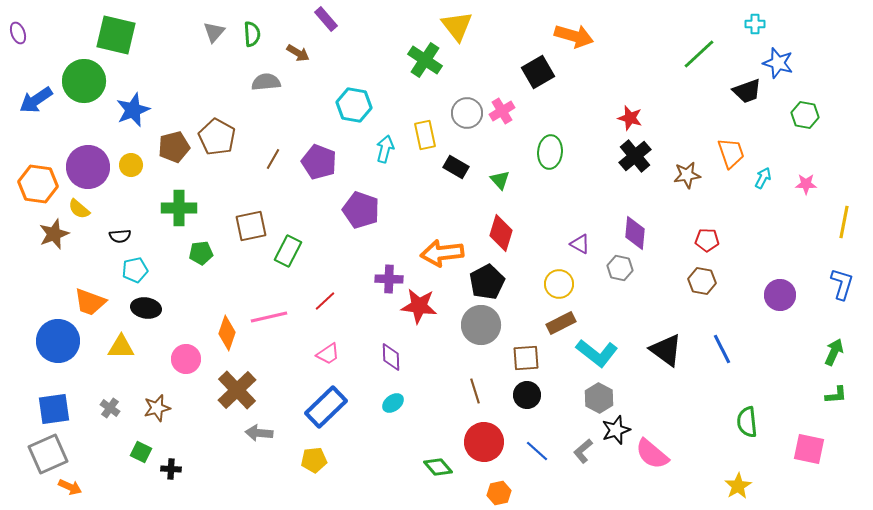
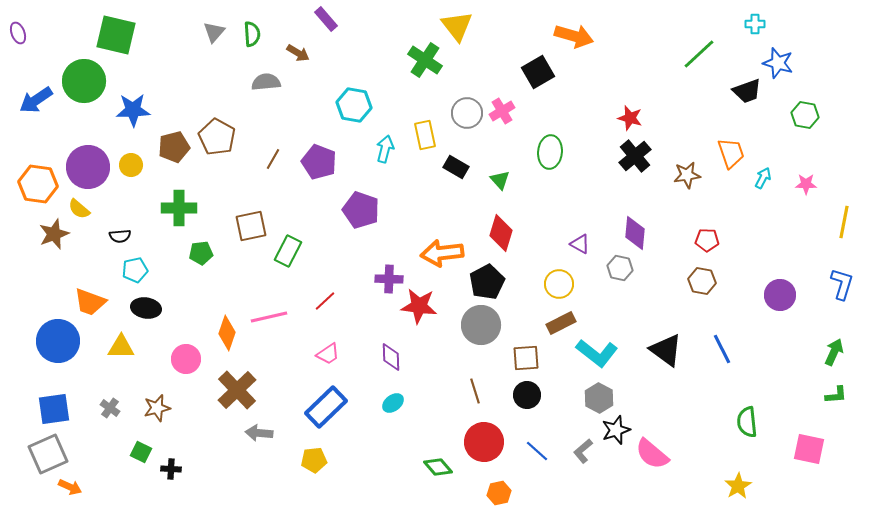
blue star at (133, 110): rotated 20 degrees clockwise
